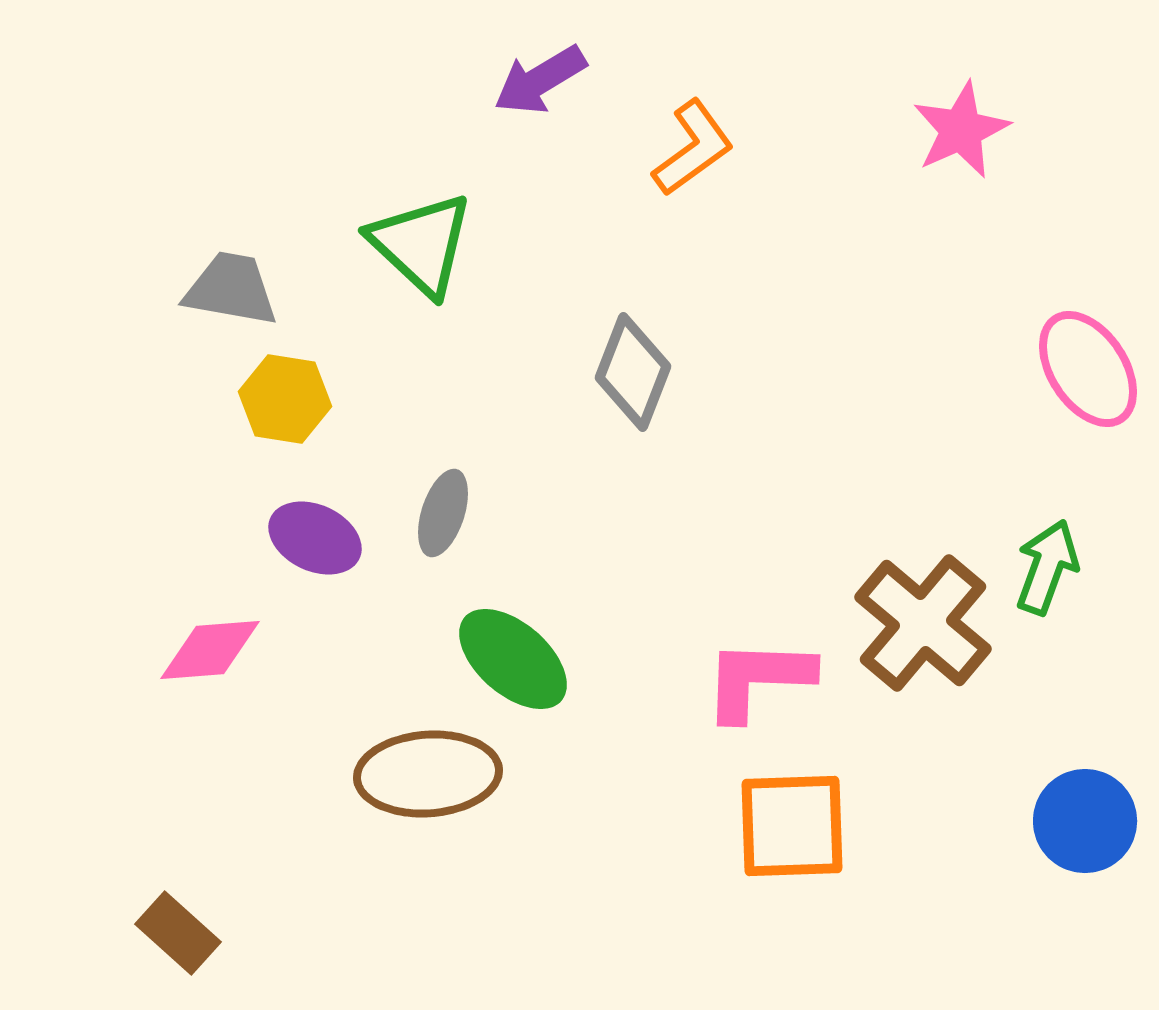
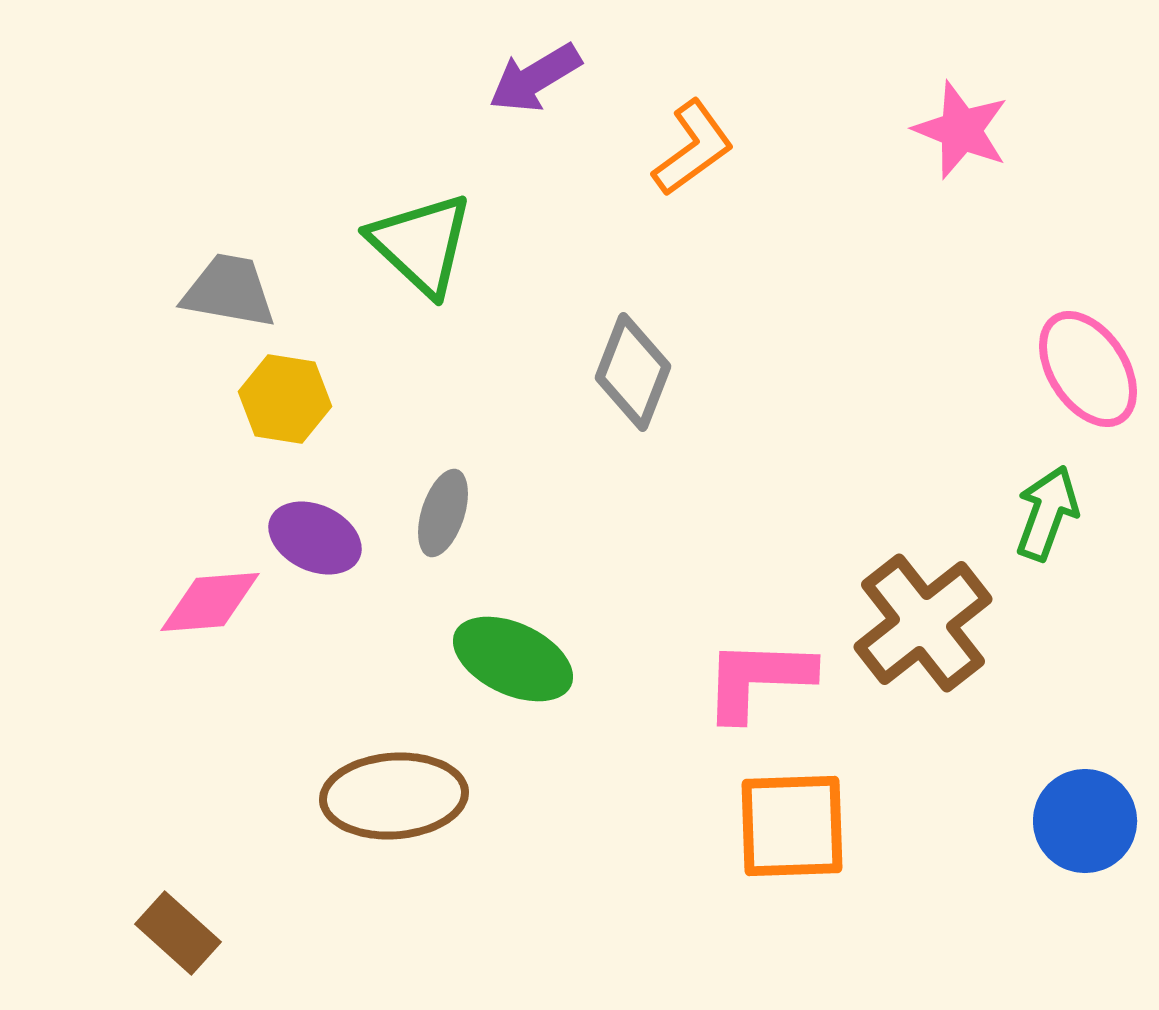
purple arrow: moved 5 px left, 2 px up
pink star: rotated 26 degrees counterclockwise
gray trapezoid: moved 2 px left, 2 px down
green arrow: moved 54 px up
brown cross: rotated 12 degrees clockwise
pink diamond: moved 48 px up
green ellipse: rotated 16 degrees counterclockwise
brown ellipse: moved 34 px left, 22 px down
